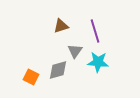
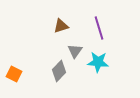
purple line: moved 4 px right, 3 px up
gray diamond: moved 1 px right, 1 px down; rotated 30 degrees counterclockwise
orange square: moved 17 px left, 3 px up
